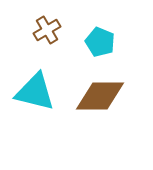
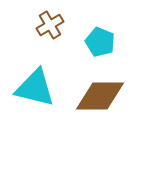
brown cross: moved 3 px right, 5 px up
cyan triangle: moved 4 px up
